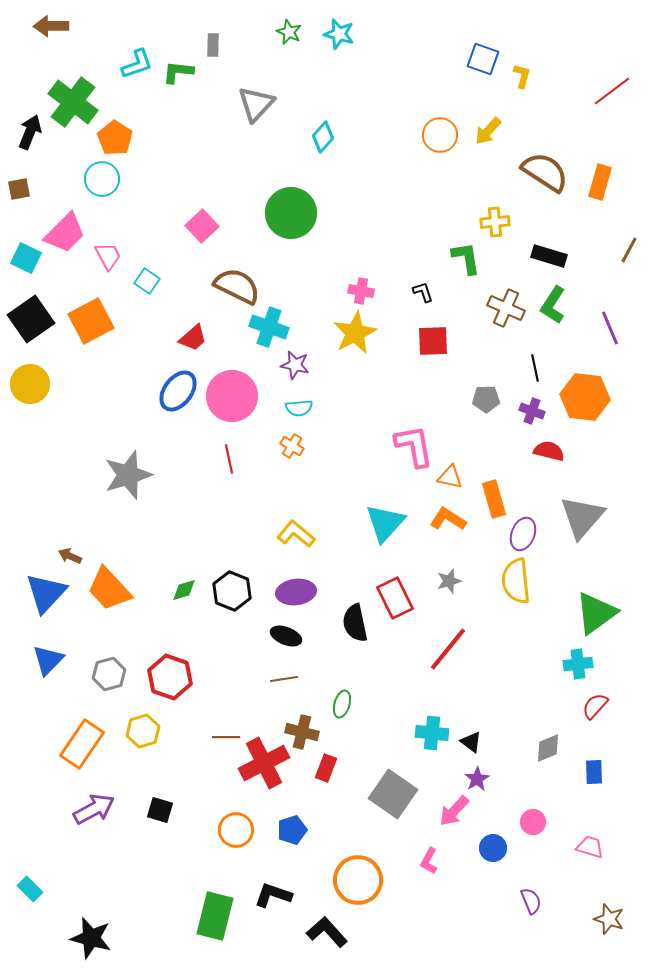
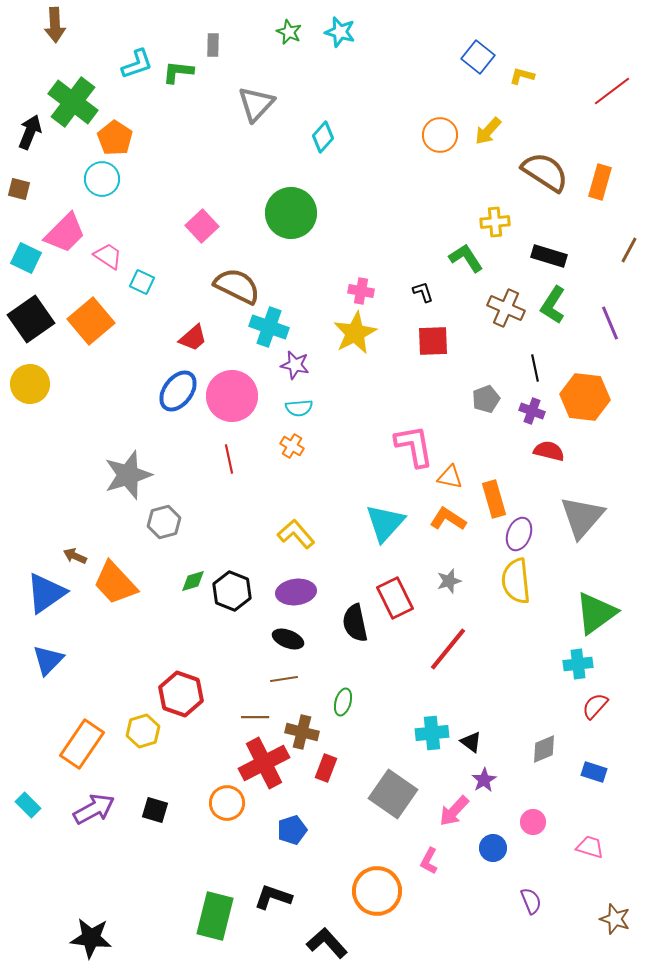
brown arrow at (51, 26): moved 4 px right, 1 px up; rotated 92 degrees counterclockwise
cyan star at (339, 34): moved 1 px right, 2 px up
blue square at (483, 59): moved 5 px left, 2 px up; rotated 20 degrees clockwise
yellow L-shape at (522, 76): rotated 90 degrees counterclockwise
brown square at (19, 189): rotated 25 degrees clockwise
pink trapezoid at (108, 256): rotated 28 degrees counterclockwise
green L-shape at (466, 258): rotated 24 degrees counterclockwise
cyan square at (147, 281): moved 5 px left, 1 px down; rotated 10 degrees counterclockwise
orange square at (91, 321): rotated 12 degrees counterclockwise
purple line at (610, 328): moved 5 px up
gray pentagon at (486, 399): rotated 20 degrees counterclockwise
yellow L-shape at (296, 534): rotated 9 degrees clockwise
purple ellipse at (523, 534): moved 4 px left
brown arrow at (70, 556): moved 5 px right
orange trapezoid at (109, 589): moved 6 px right, 6 px up
green diamond at (184, 590): moved 9 px right, 9 px up
blue triangle at (46, 593): rotated 12 degrees clockwise
black ellipse at (286, 636): moved 2 px right, 3 px down
gray hexagon at (109, 674): moved 55 px right, 152 px up
red hexagon at (170, 677): moved 11 px right, 17 px down
green ellipse at (342, 704): moved 1 px right, 2 px up
cyan cross at (432, 733): rotated 12 degrees counterclockwise
brown line at (226, 737): moved 29 px right, 20 px up
gray diamond at (548, 748): moved 4 px left, 1 px down
blue rectangle at (594, 772): rotated 70 degrees counterclockwise
purple star at (477, 779): moved 7 px right, 1 px down
black square at (160, 810): moved 5 px left
orange circle at (236, 830): moved 9 px left, 27 px up
orange circle at (358, 880): moved 19 px right, 11 px down
cyan rectangle at (30, 889): moved 2 px left, 84 px up
black L-shape at (273, 895): moved 2 px down
brown star at (609, 919): moved 6 px right
black L-shape at (327, 932): moved 11 px down
black star at (91, 938): rotated 9 degrees counterclockwise
